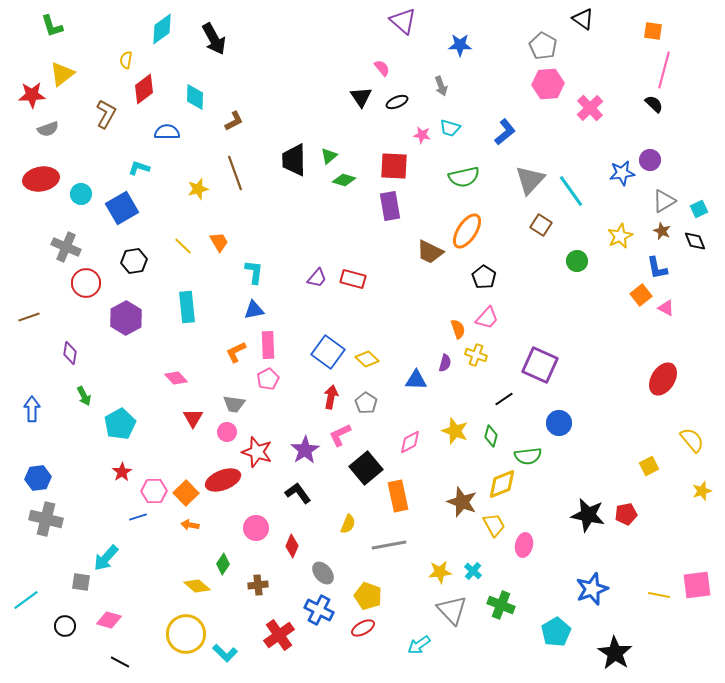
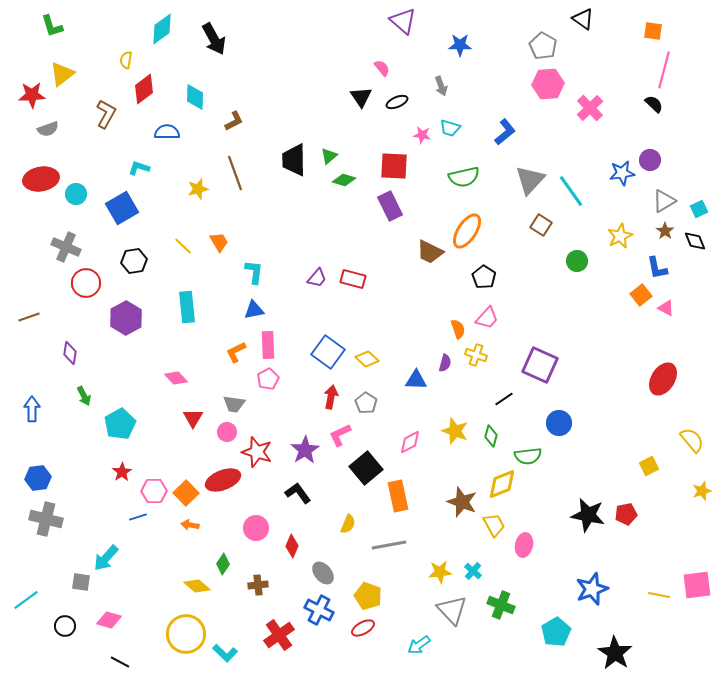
cyan circle at (81, 194): moved 5 px left
purple rectangle at (390, 206): rotated 16 degrees counterclockwise
brown star at (662, 231): moved 3 px right; rotated 12 degrees clockwise
